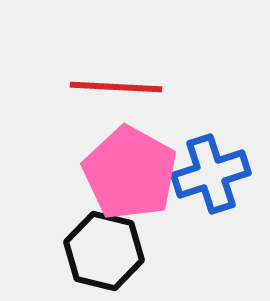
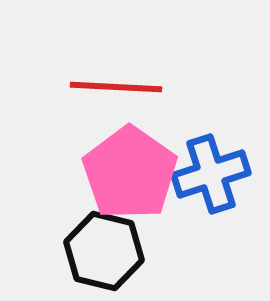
pink pentagon: rotated 6 degrees clockwise
